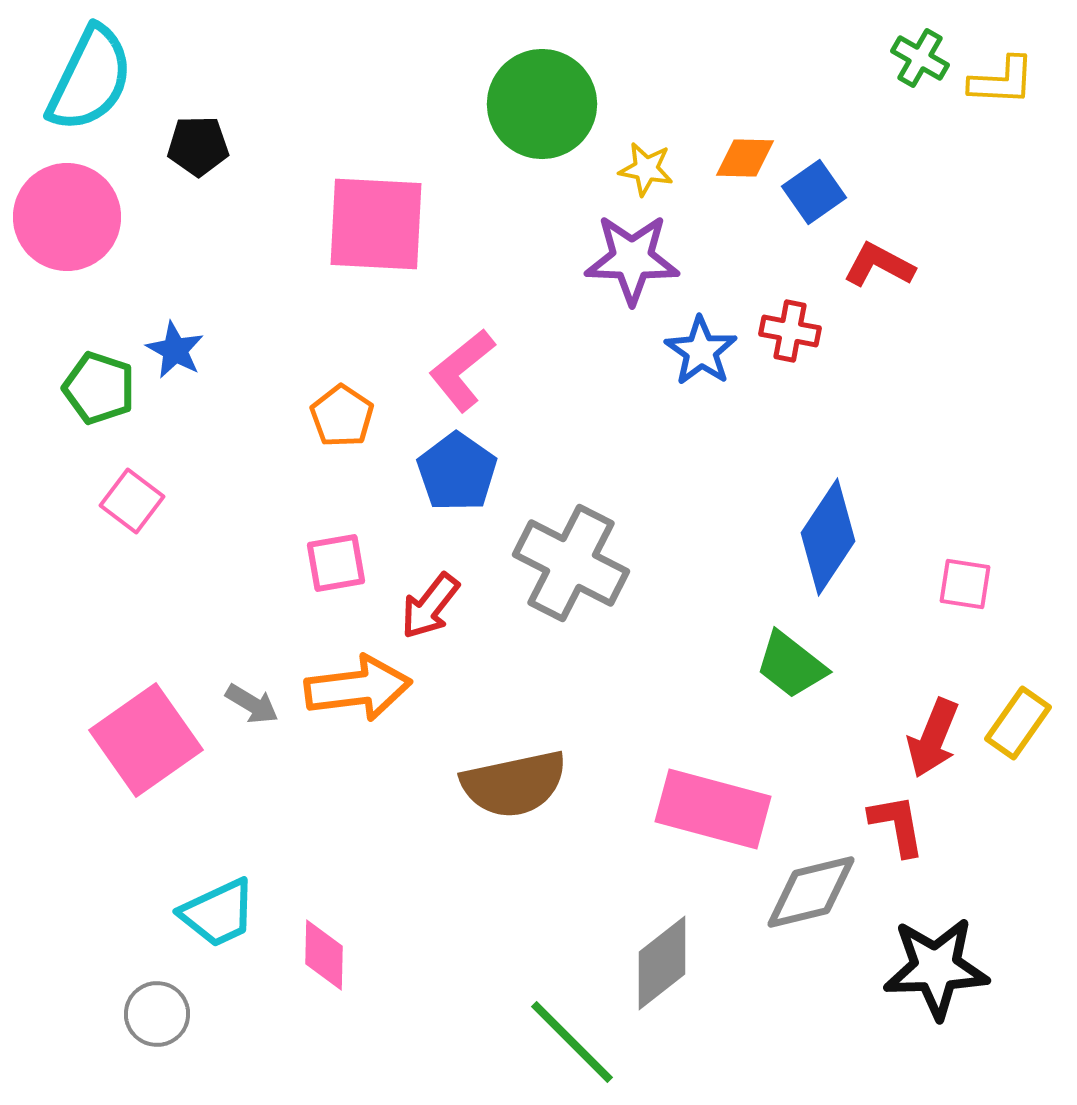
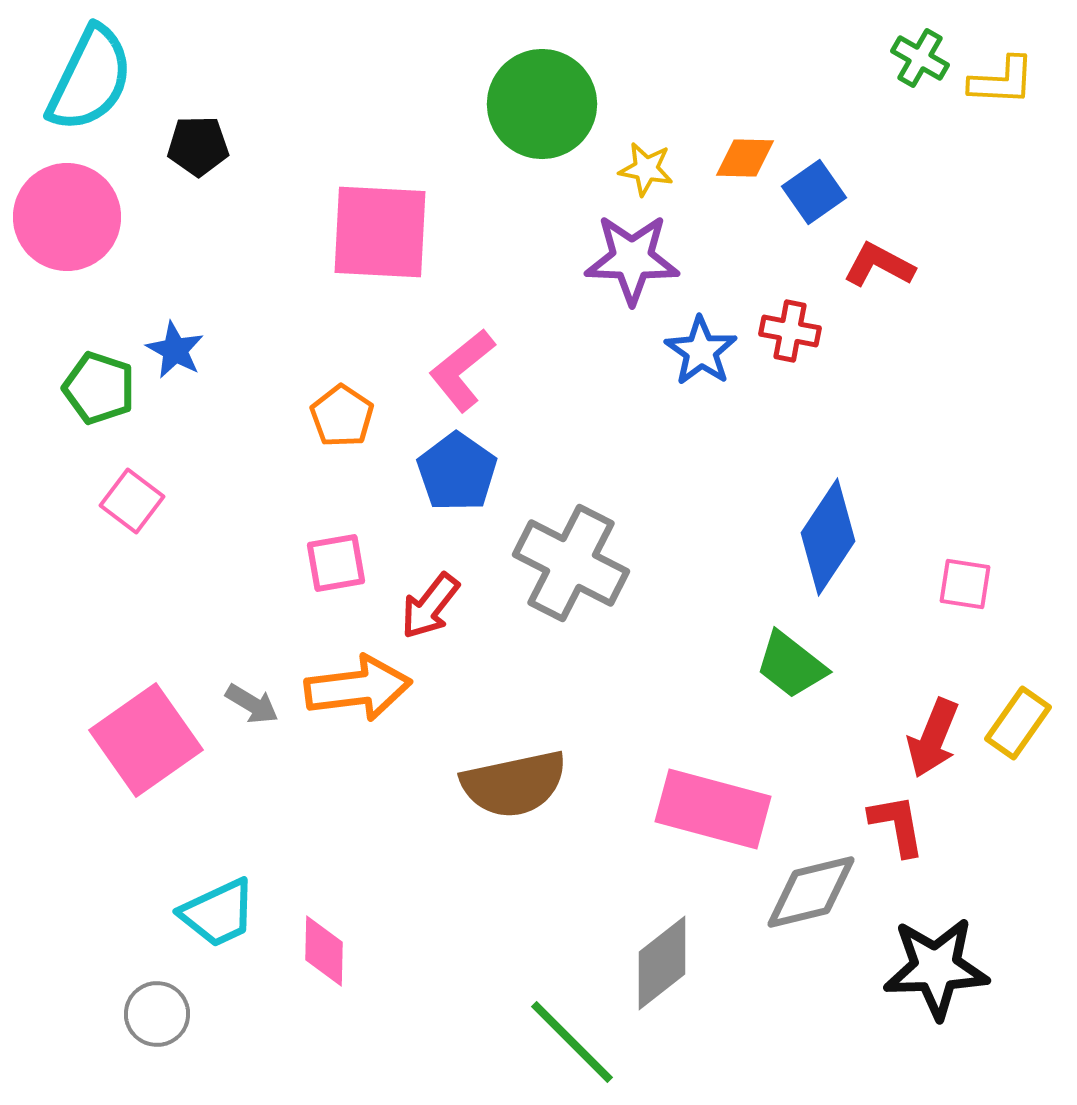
pink square at (376, 224): moved 4 px right, 8 px down
pink diamond at (324, 955): moved 4 px up
